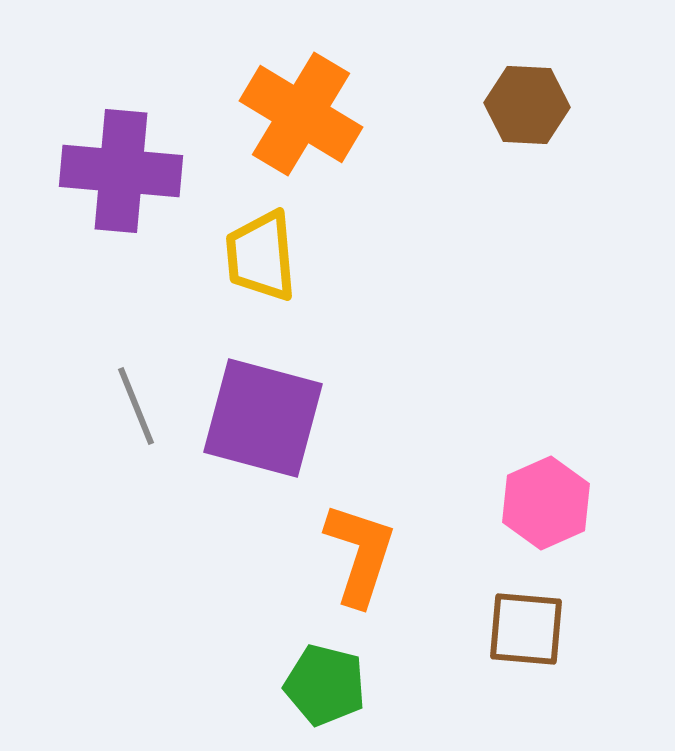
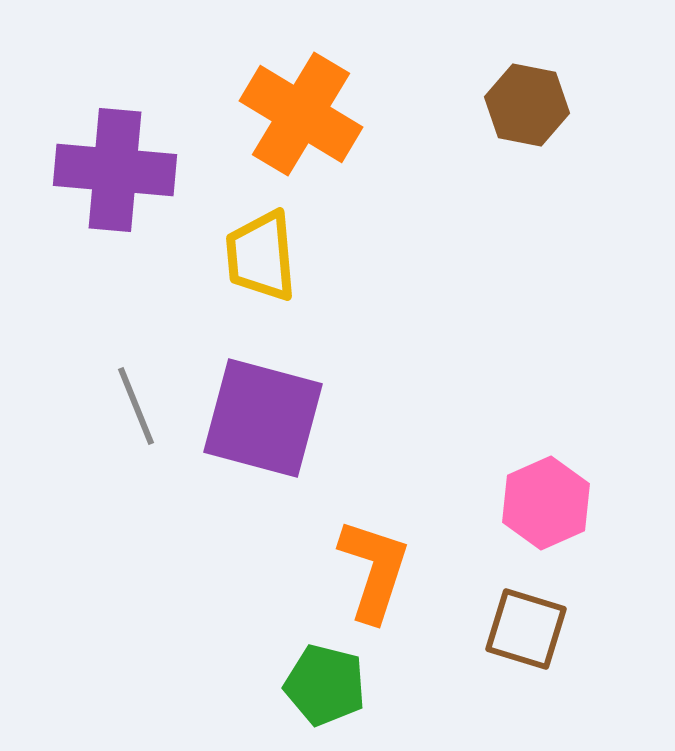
brown hexagon: rotated 8 degrees clockwise
purple cross: moved 6 px left, 1 px up
orange L-shape: moved 14 px right, 16 px down
brown square: rotated 12 degrees clockwise
